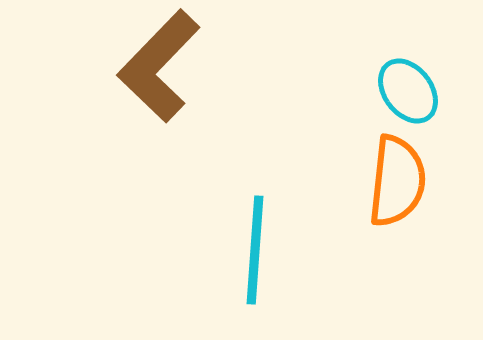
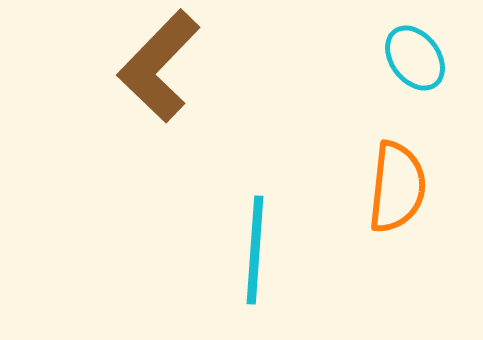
cyan ellipse: moved 7 px right, 33 px up
orange semicircle: moved 6 px down
